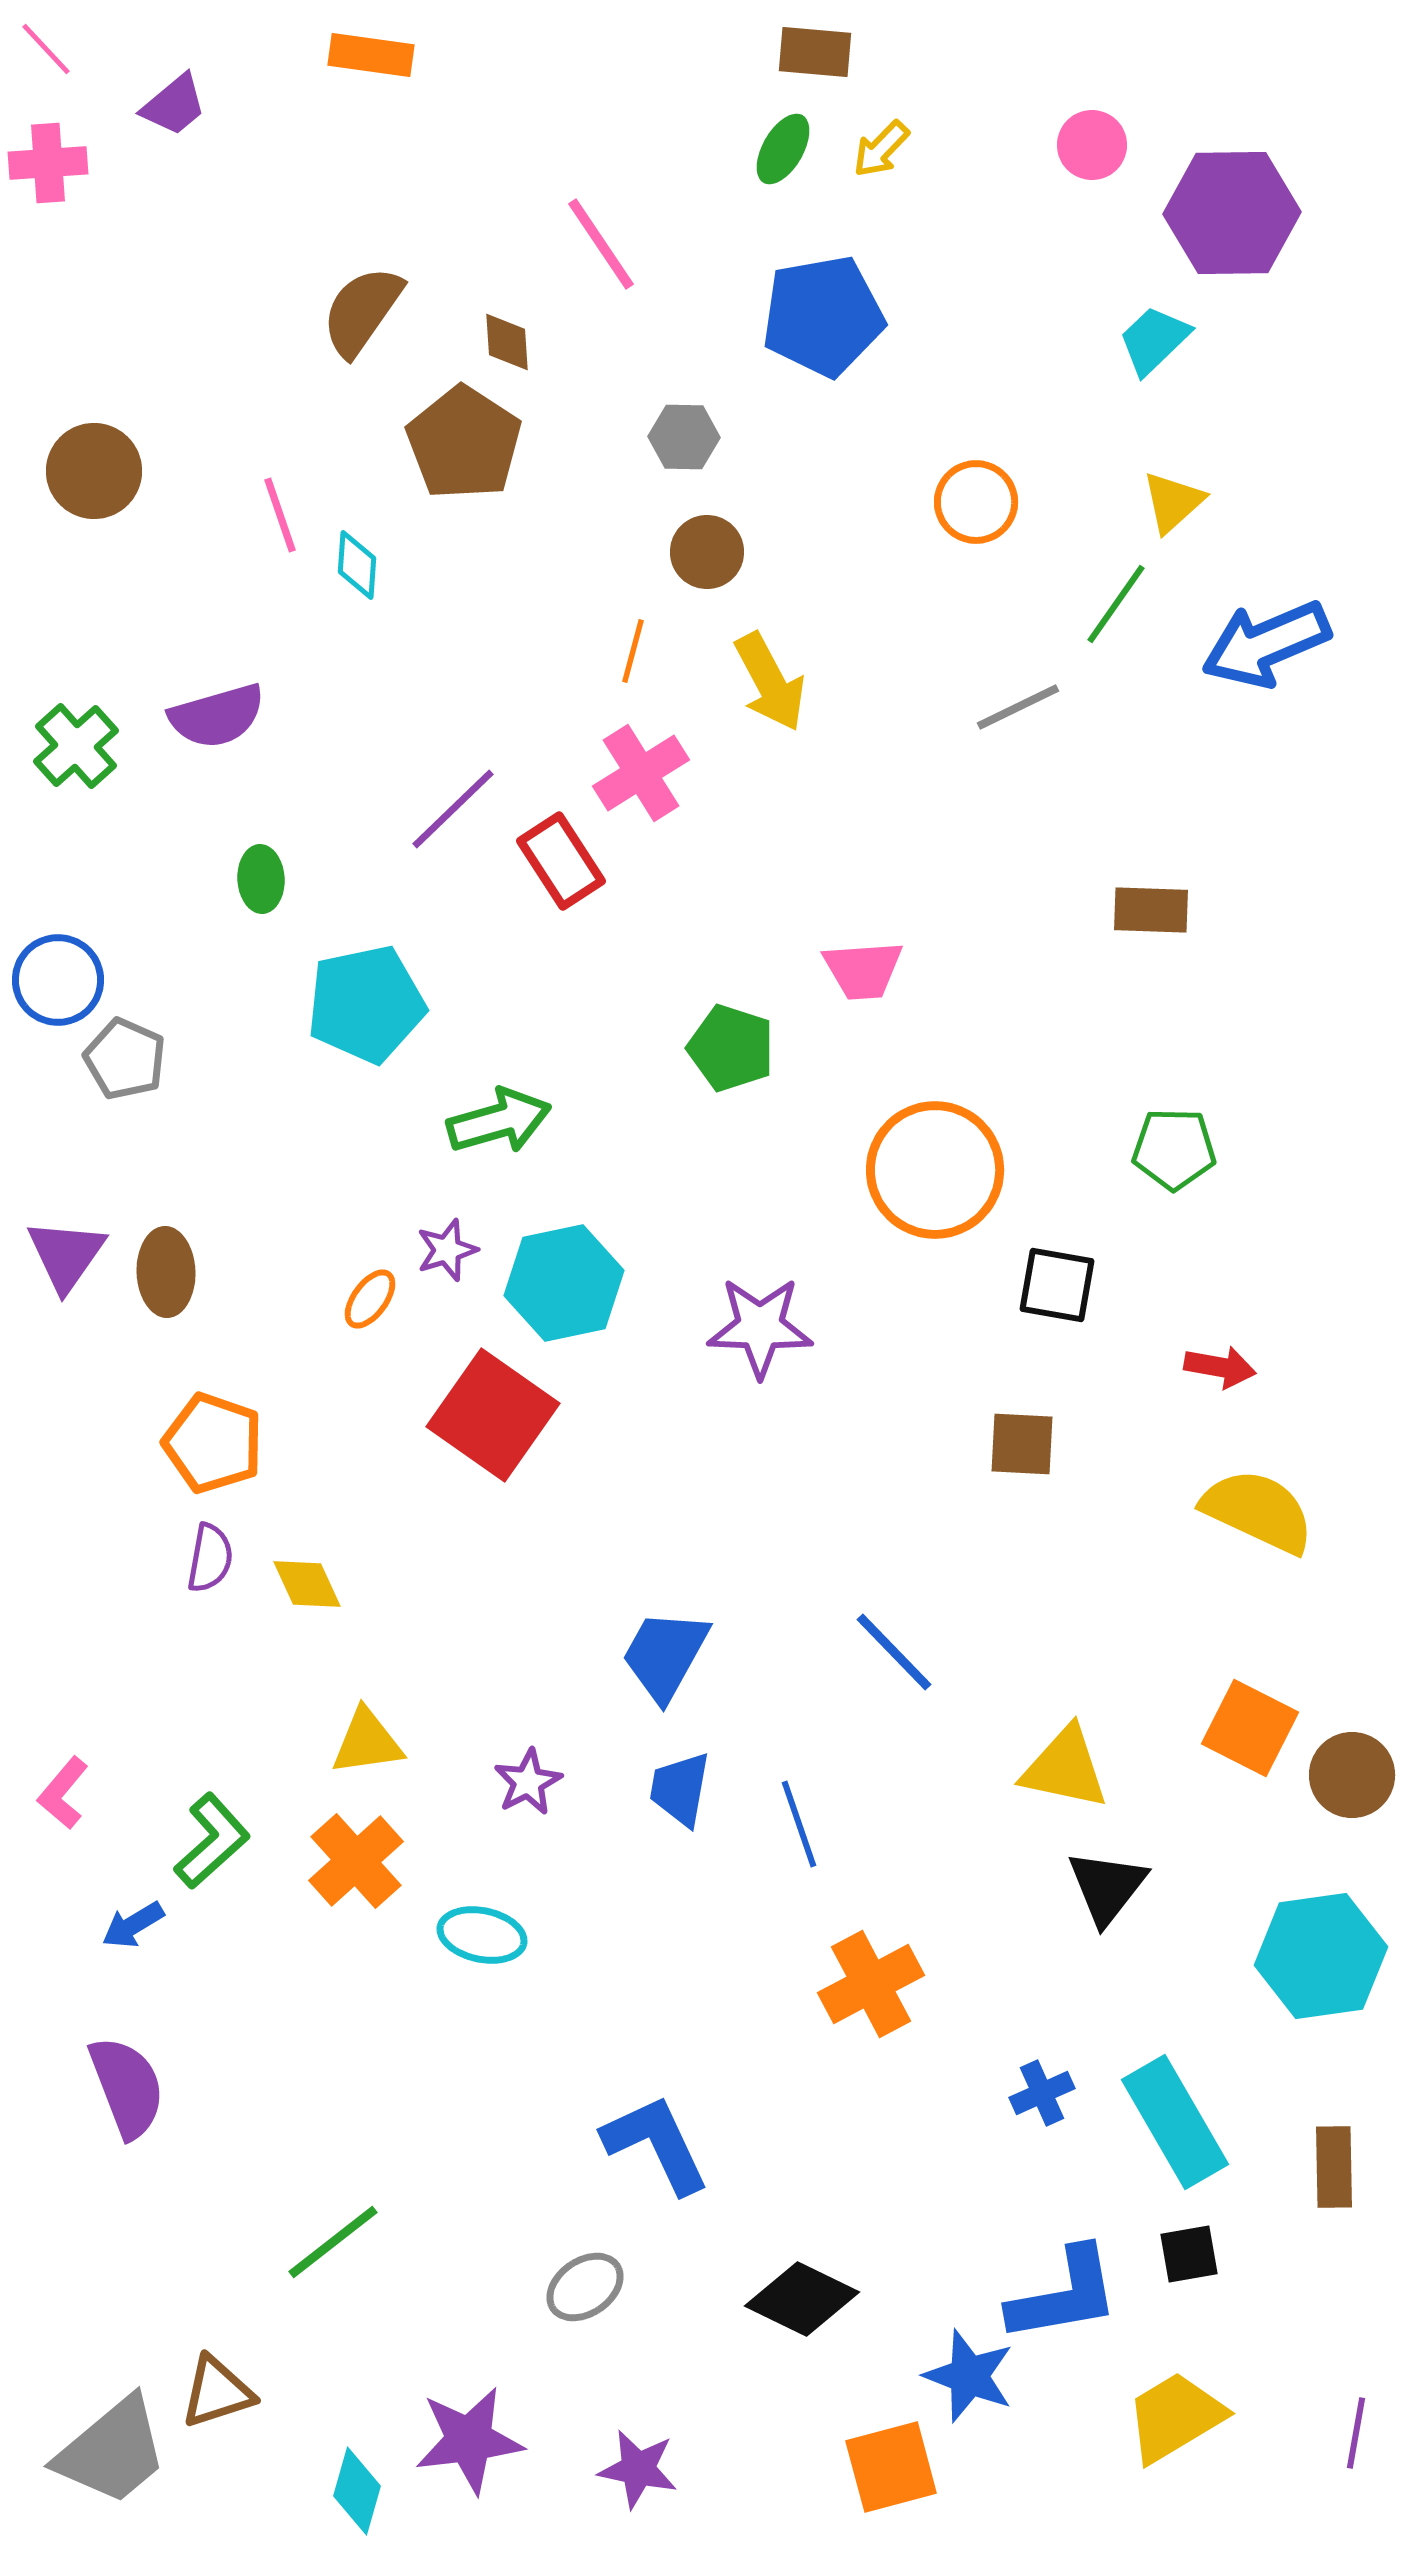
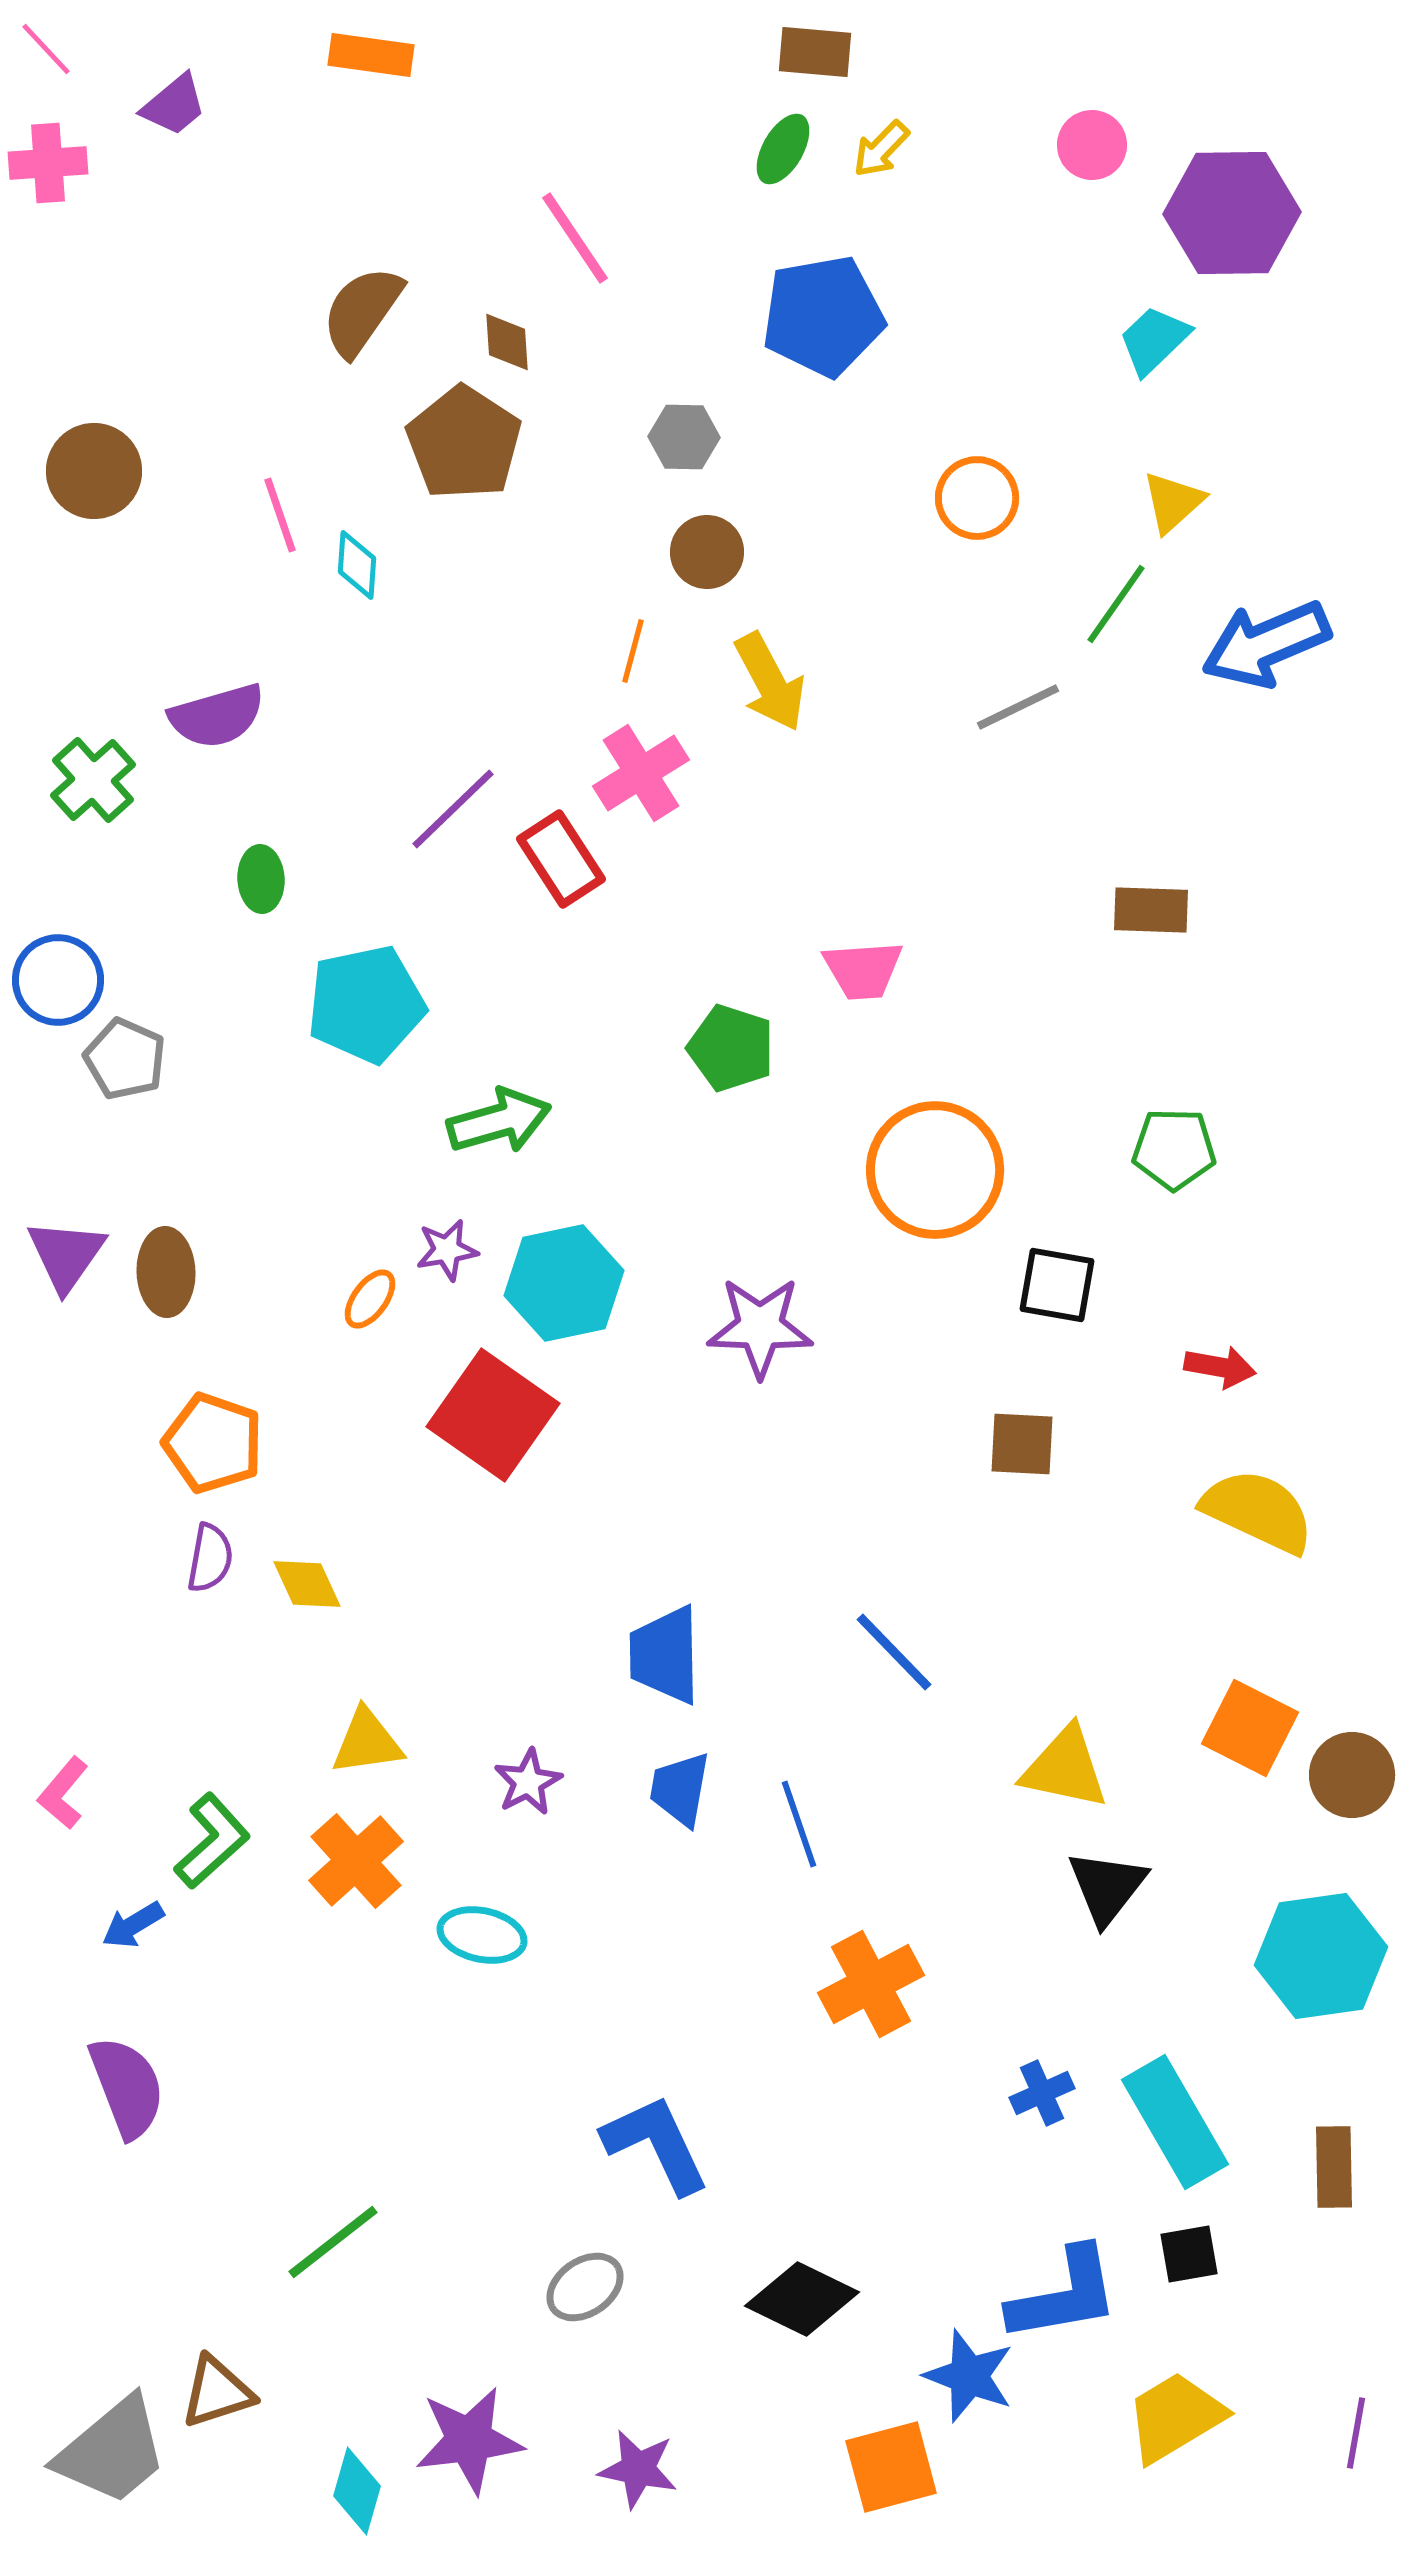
pink line at (601, 244): moved 26 px left, 6 px up
orange circle at (976, 502): moved 1 px right, 4 px up
green cross at (76, 746): moved 17 px right, 34 px down
red rectangle at (561, 861): moved 2 px up
purple star at (447, 1250): rotated 8 degrees clockwise
blue trapezoid at (665, 1655): rotated 30 degrees counterclockwise
